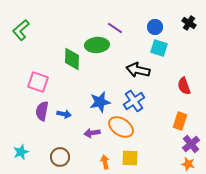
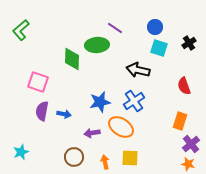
black cross: moved 20 px down; rotated 24 degrees clockwise
brown circle: moved 14 px right
